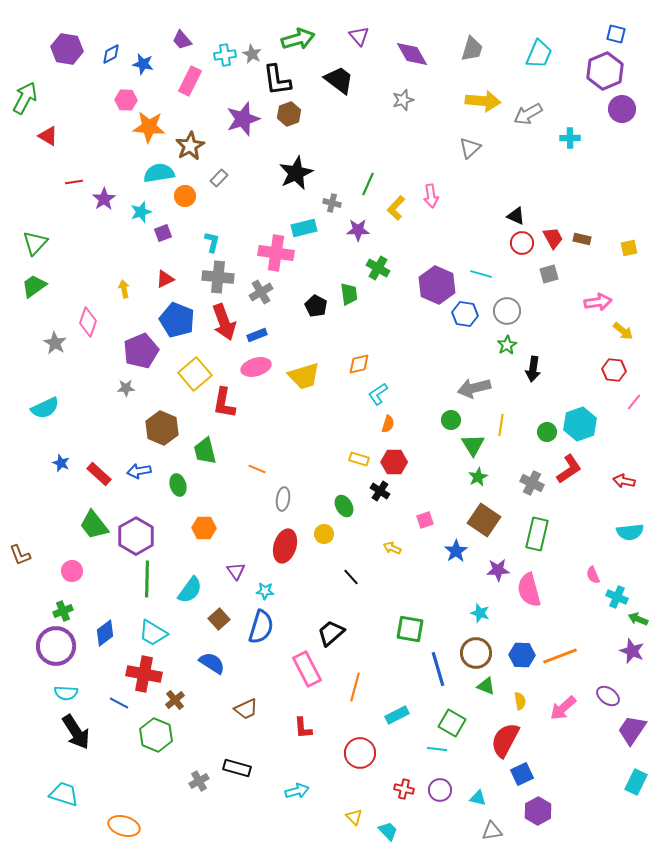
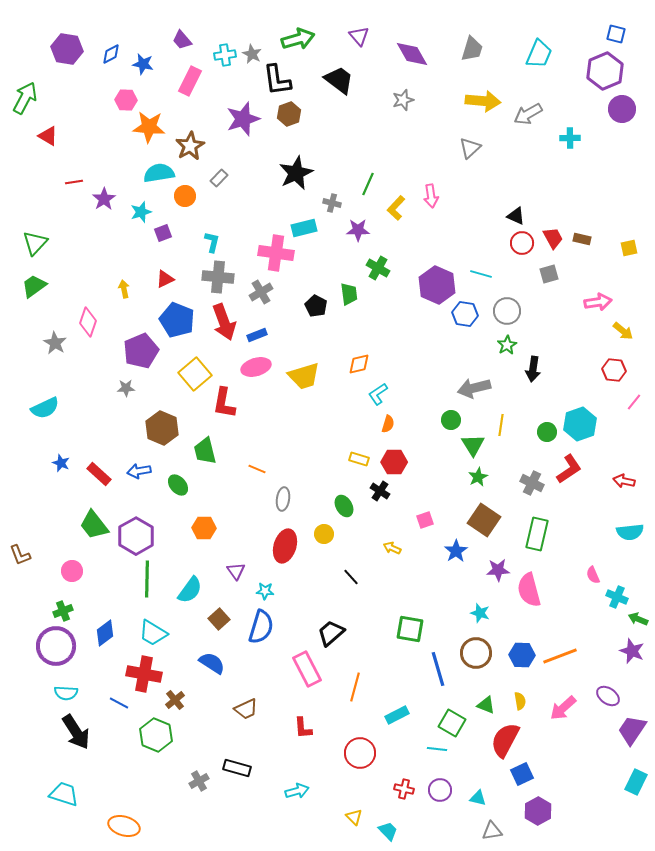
green ellipse at (178, 485): rotated 25 degrees counterclockwise
green triangle at (486, 686): moved 19 px down
